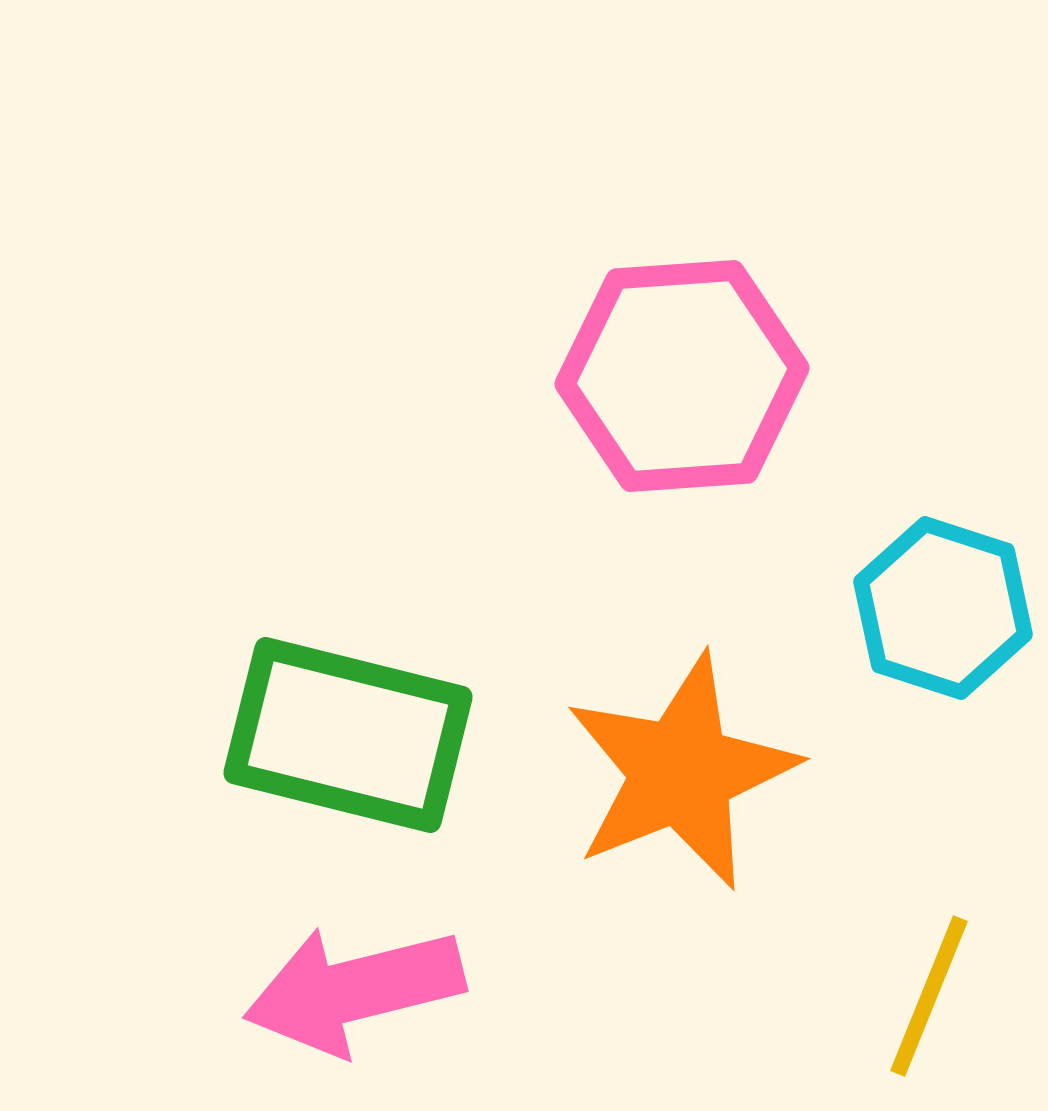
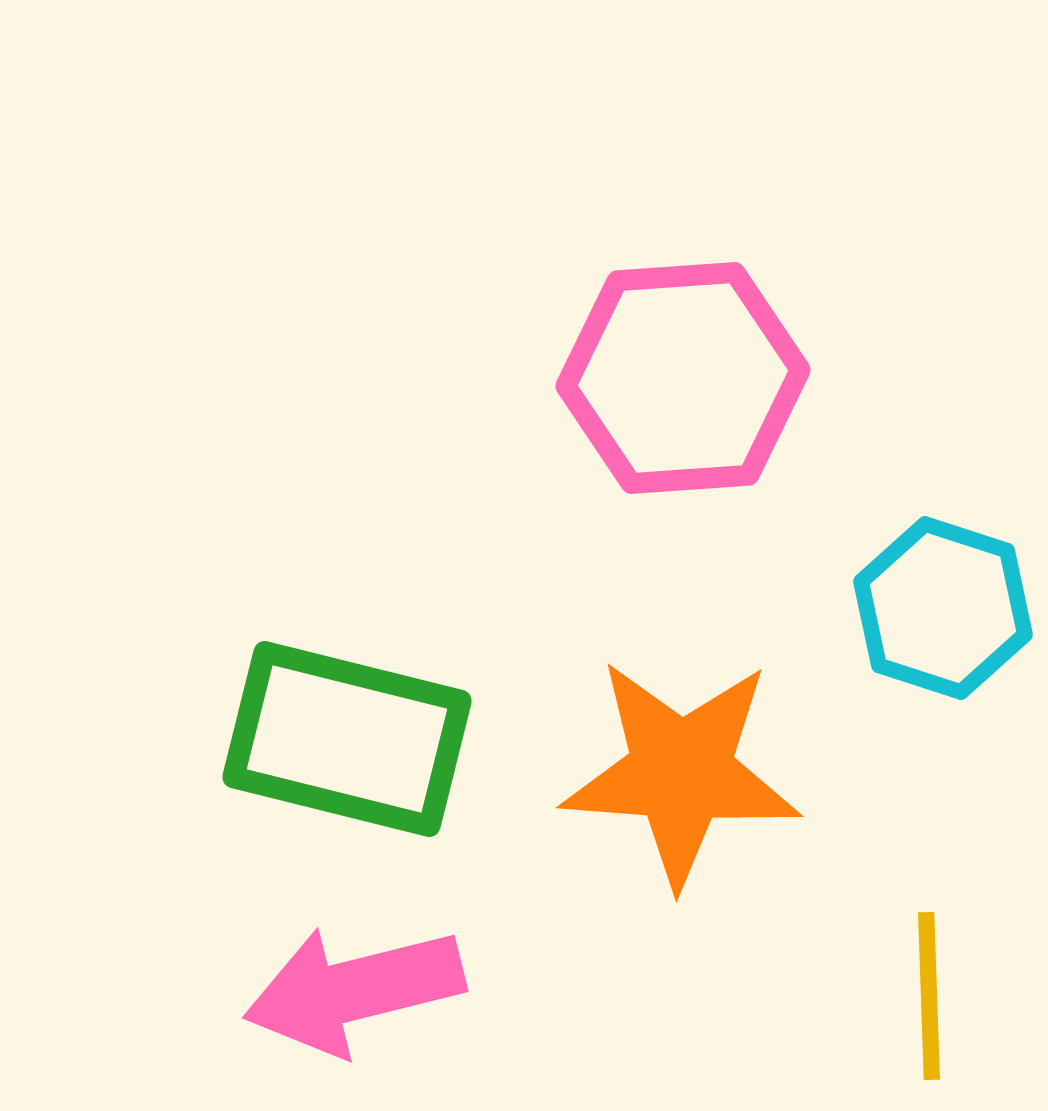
pink hexagon: moved 1 px right, 2 px down
green rectangle: moved 1 px left, 4 px down
orange star: rotated 26 degrees clockwise
yellow line: rotated 24 degrees counterclockwise
